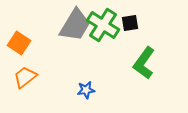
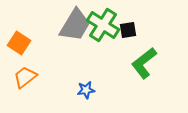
black square: moved 2 px left, 7 px down
green L-shape: rotated 16 degrees clockwise
